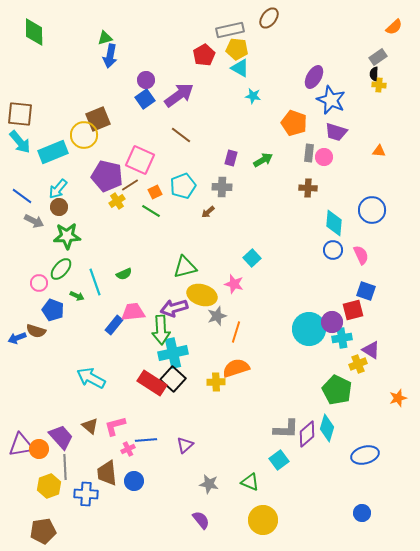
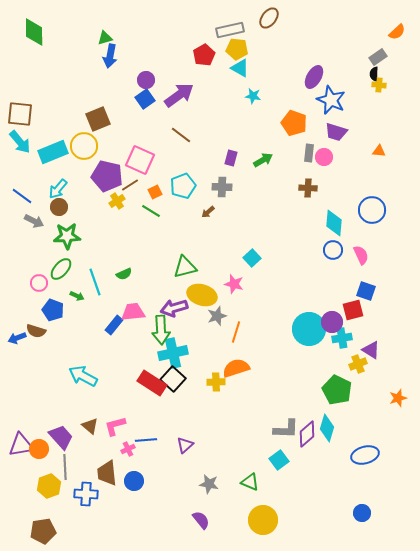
orange semicircle at (394, 27): moved 3 px right, 5 px down
yellow circle at (84, 135): moved 11 px down
cyan arrow at (91, 378): moved 8 px left, 2 px up
